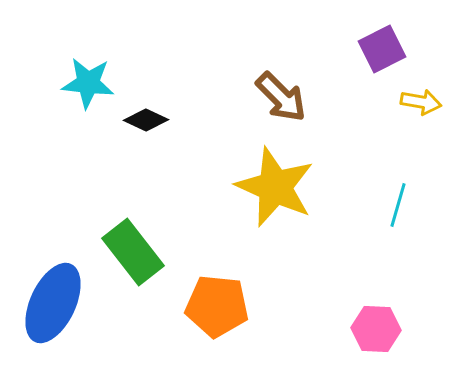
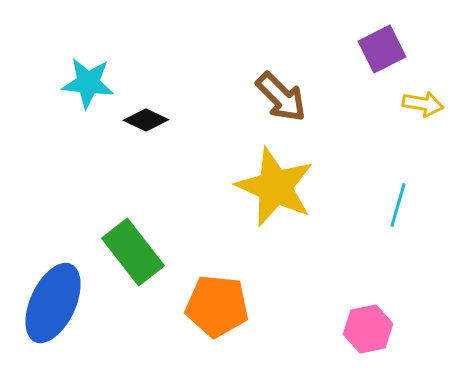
yellow arrow: moved 2 px right, 2 px down
pink hexagon: moved 8 px left; rotated 15 degrees counterclockwise
